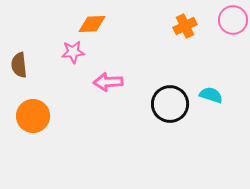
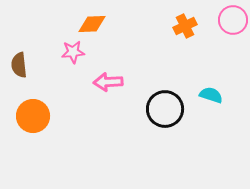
black circle: moved 5 px left, 5 px down
